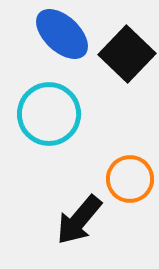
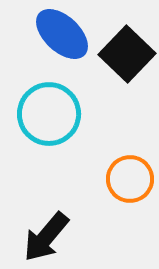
black arrow: moved 33 px left, 17 px down
